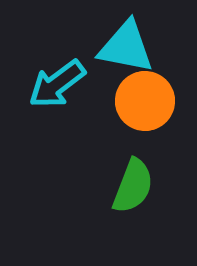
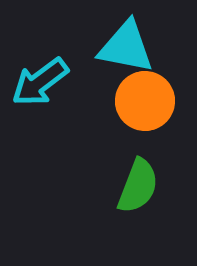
cyan arrow: moved 17 px left, 2 px up
green semicircle: moved 5 px right
